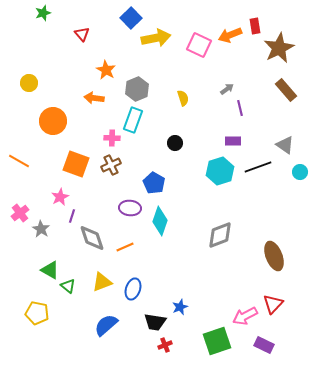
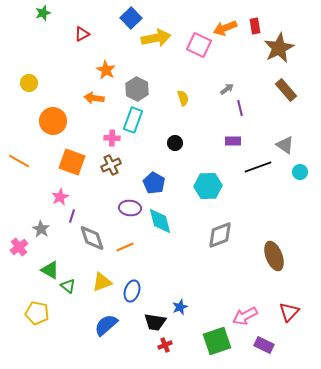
red triangle at (82, 34): rotated 42 degrees clockwise
orange arrow at (230, 35): moved 5 px left, 7 px up
gray hexagon at (137, 89): rotated 10 degrees counterclockwise
orange square at (76, 164): moved 4 px left, 2 px up
cyan hexagon at (220, 171): moved 12 px left, 15 px down; rotated 16 degrees clockwise
pink cross at (20, 213): moved 1 px left, 34 px down
cyan diamond at (160, 221): rotated 32 degrees counterclockwise
blue ellipse at (133, 289): moved 1 px left, 2 px down
red triangle at (273, 304): moved 16 px right, 8 px down
